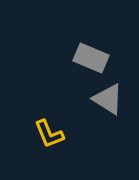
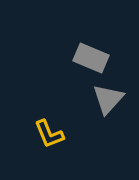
gray triangle: rotated 40 degrees clockwise
